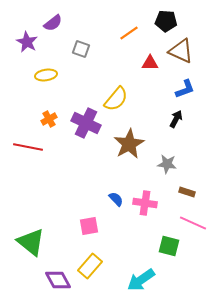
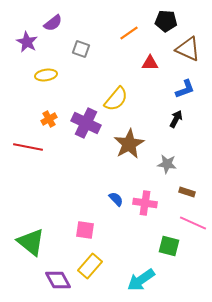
brown triangle: moved 7 px right, 2 px up
pink square: moved 4 px left, 4 px down; rotated 18 degrees clockwise
